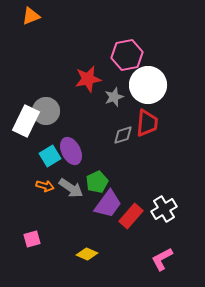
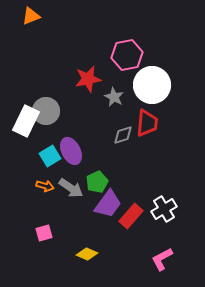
white circle: moved 4 px right
gray star: rotated 24 degrees counterclockwise
pink square: moved 12 px right, 6 px up
